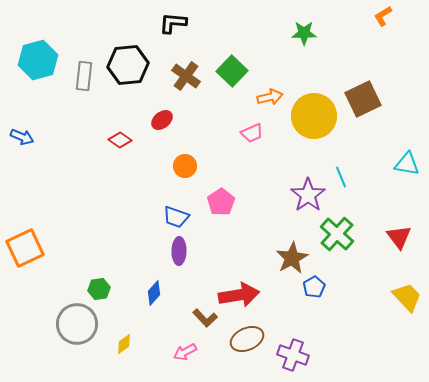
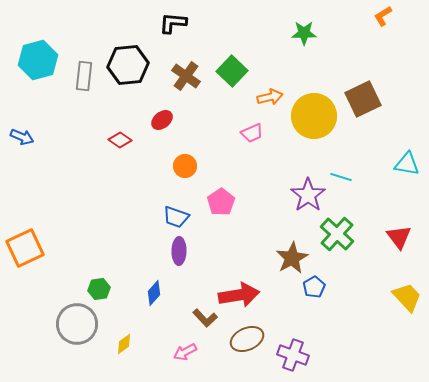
cyan line: rotated 50 degrees counterclockwise
